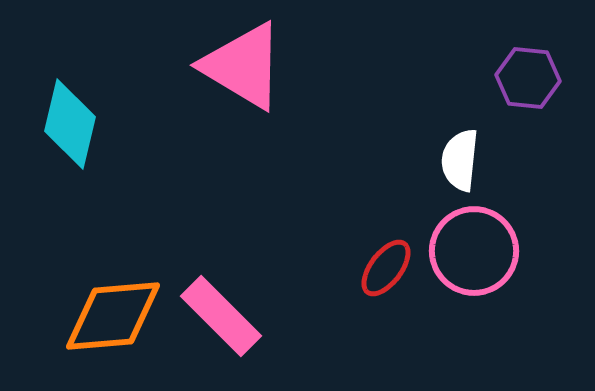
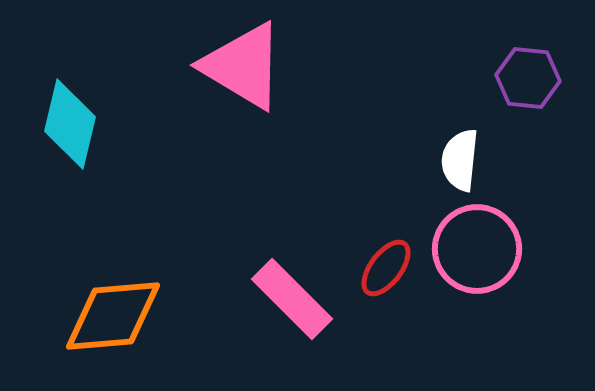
pink circle: moved 3 px right, 2 px up
pink rectangle: moved 71 px right, 17 px up
